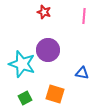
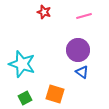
pink line: rotated 70 degrees clockwise
purple circle: moved 30 px right
blue triangle: moved 1 px up; rotated 24 degrees clockwise
